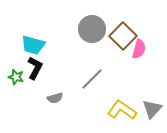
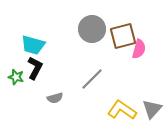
brown square: rotated 32 degrees clockwise
